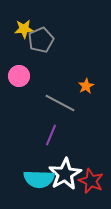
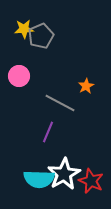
gray pentagon: moved 4 px up
purple line: moved 3 px left, 3 px up
white star: moved 1 px left
